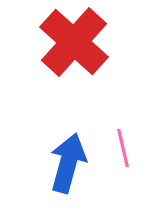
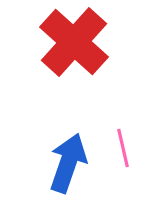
blue arrow: rotated 4 degrees clockwise
